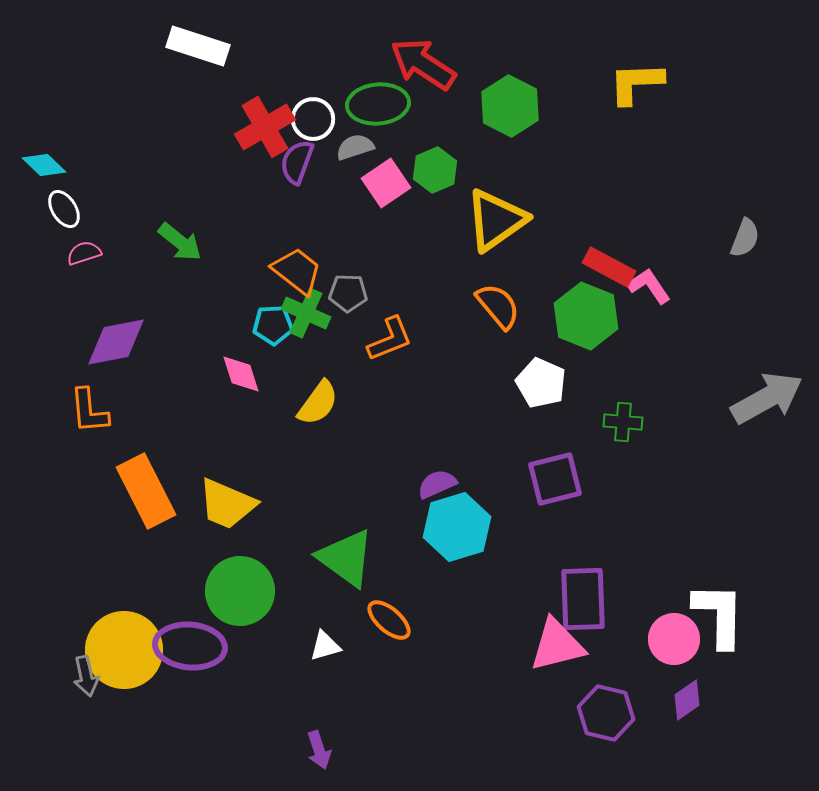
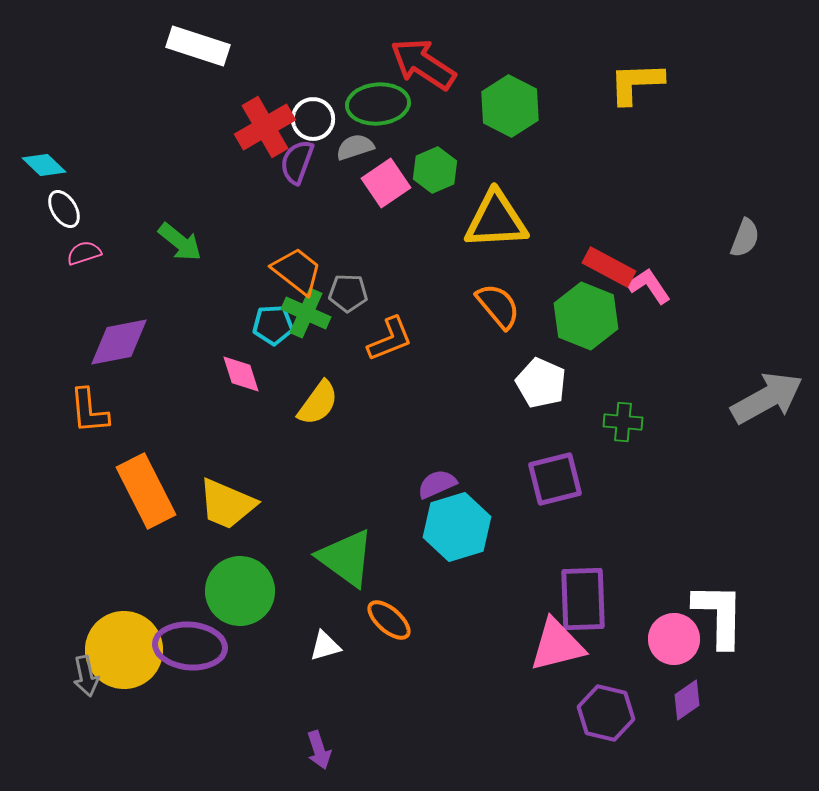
yellow triangle at (496, 220): rotated 32 degrees clockwise
purple diamond at (116, 342): moved 3 px right
